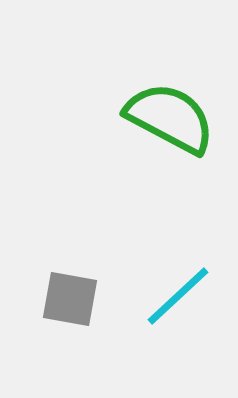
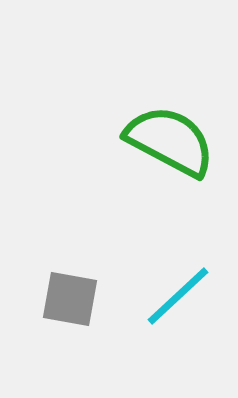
green semicircle: moved 23 px down
